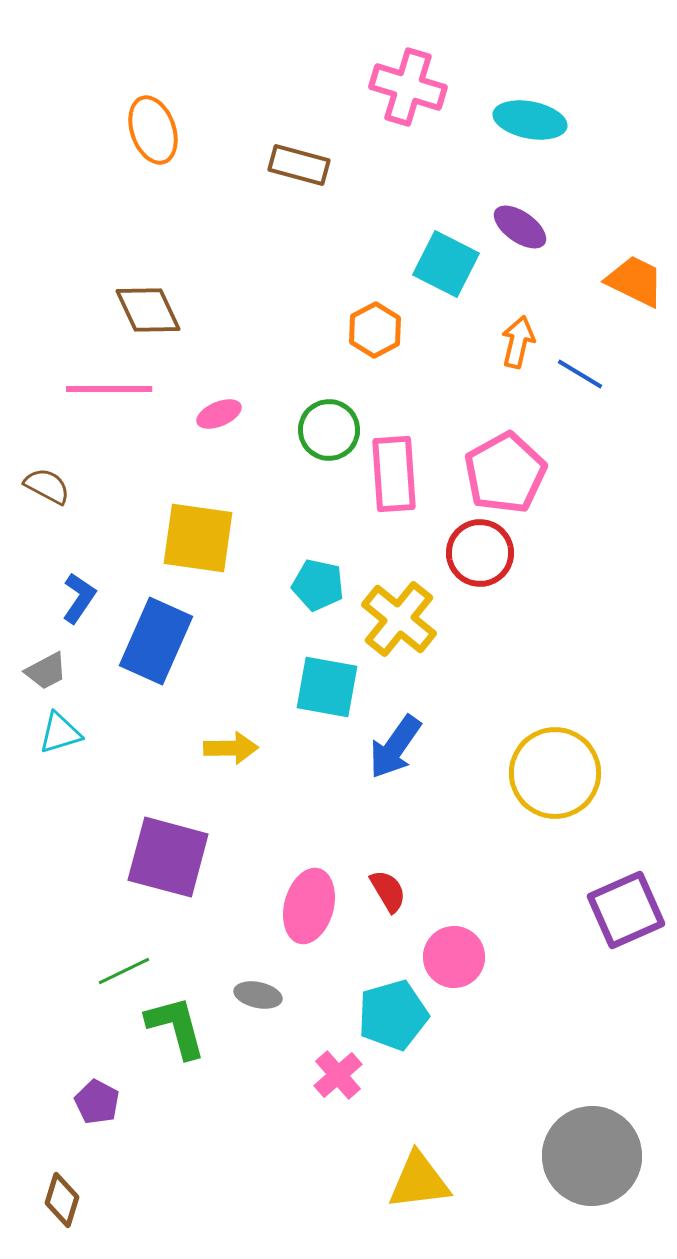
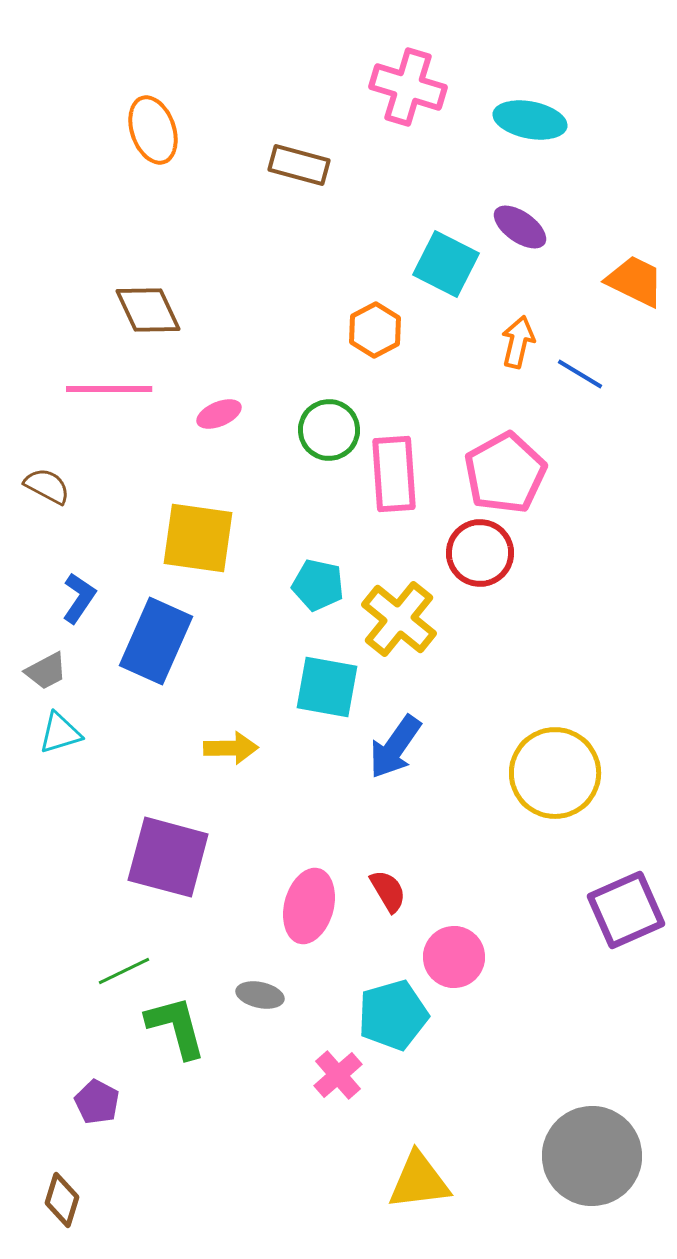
gray ellipse at (258, 995): moved 2 px right
